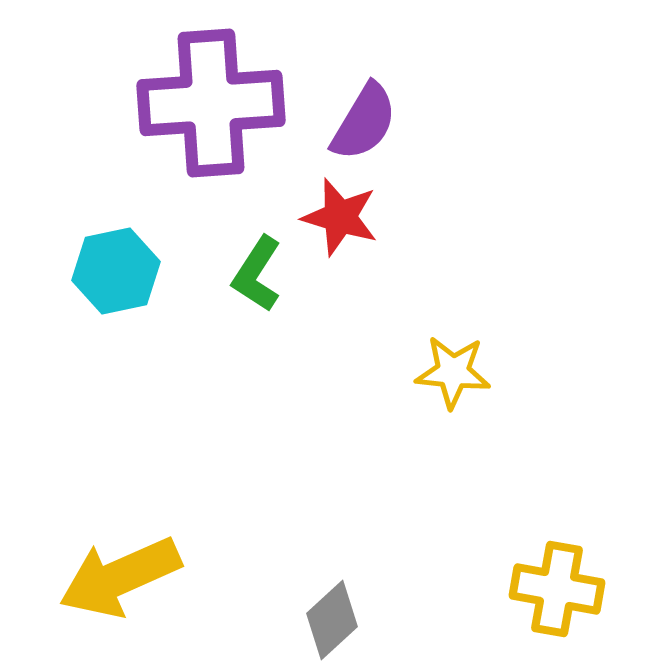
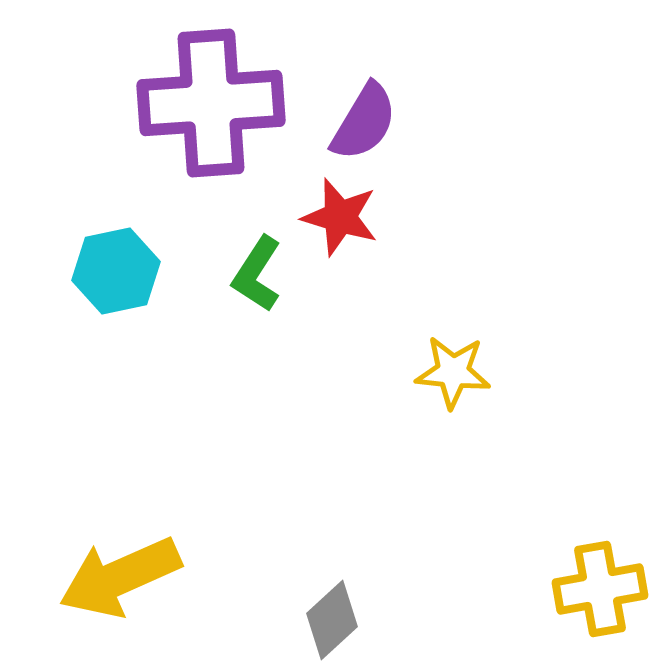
yellow cross: moved 43 px right; rotated 20 degrees counterclockwise
